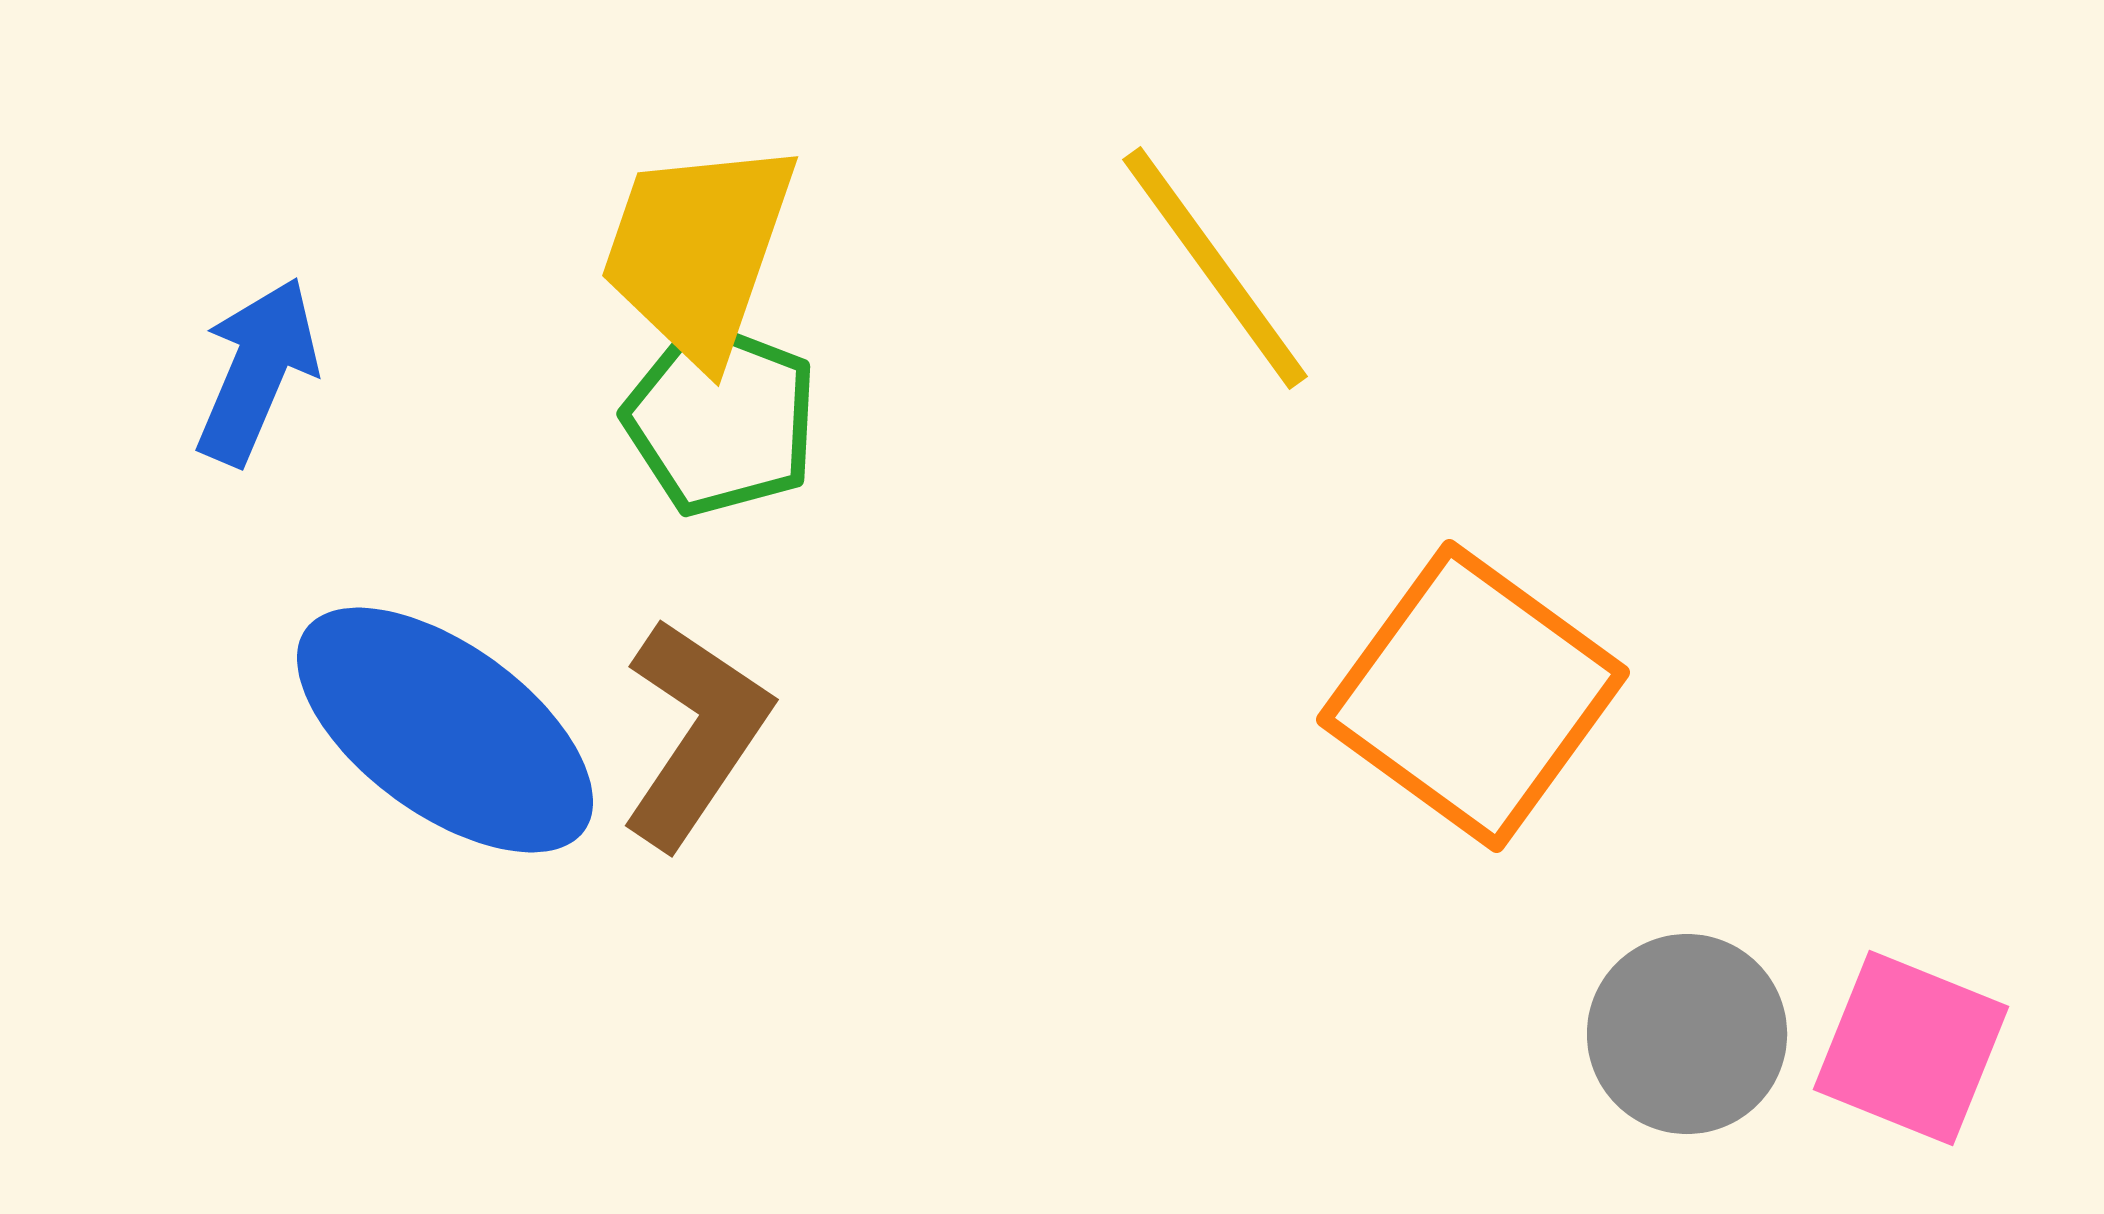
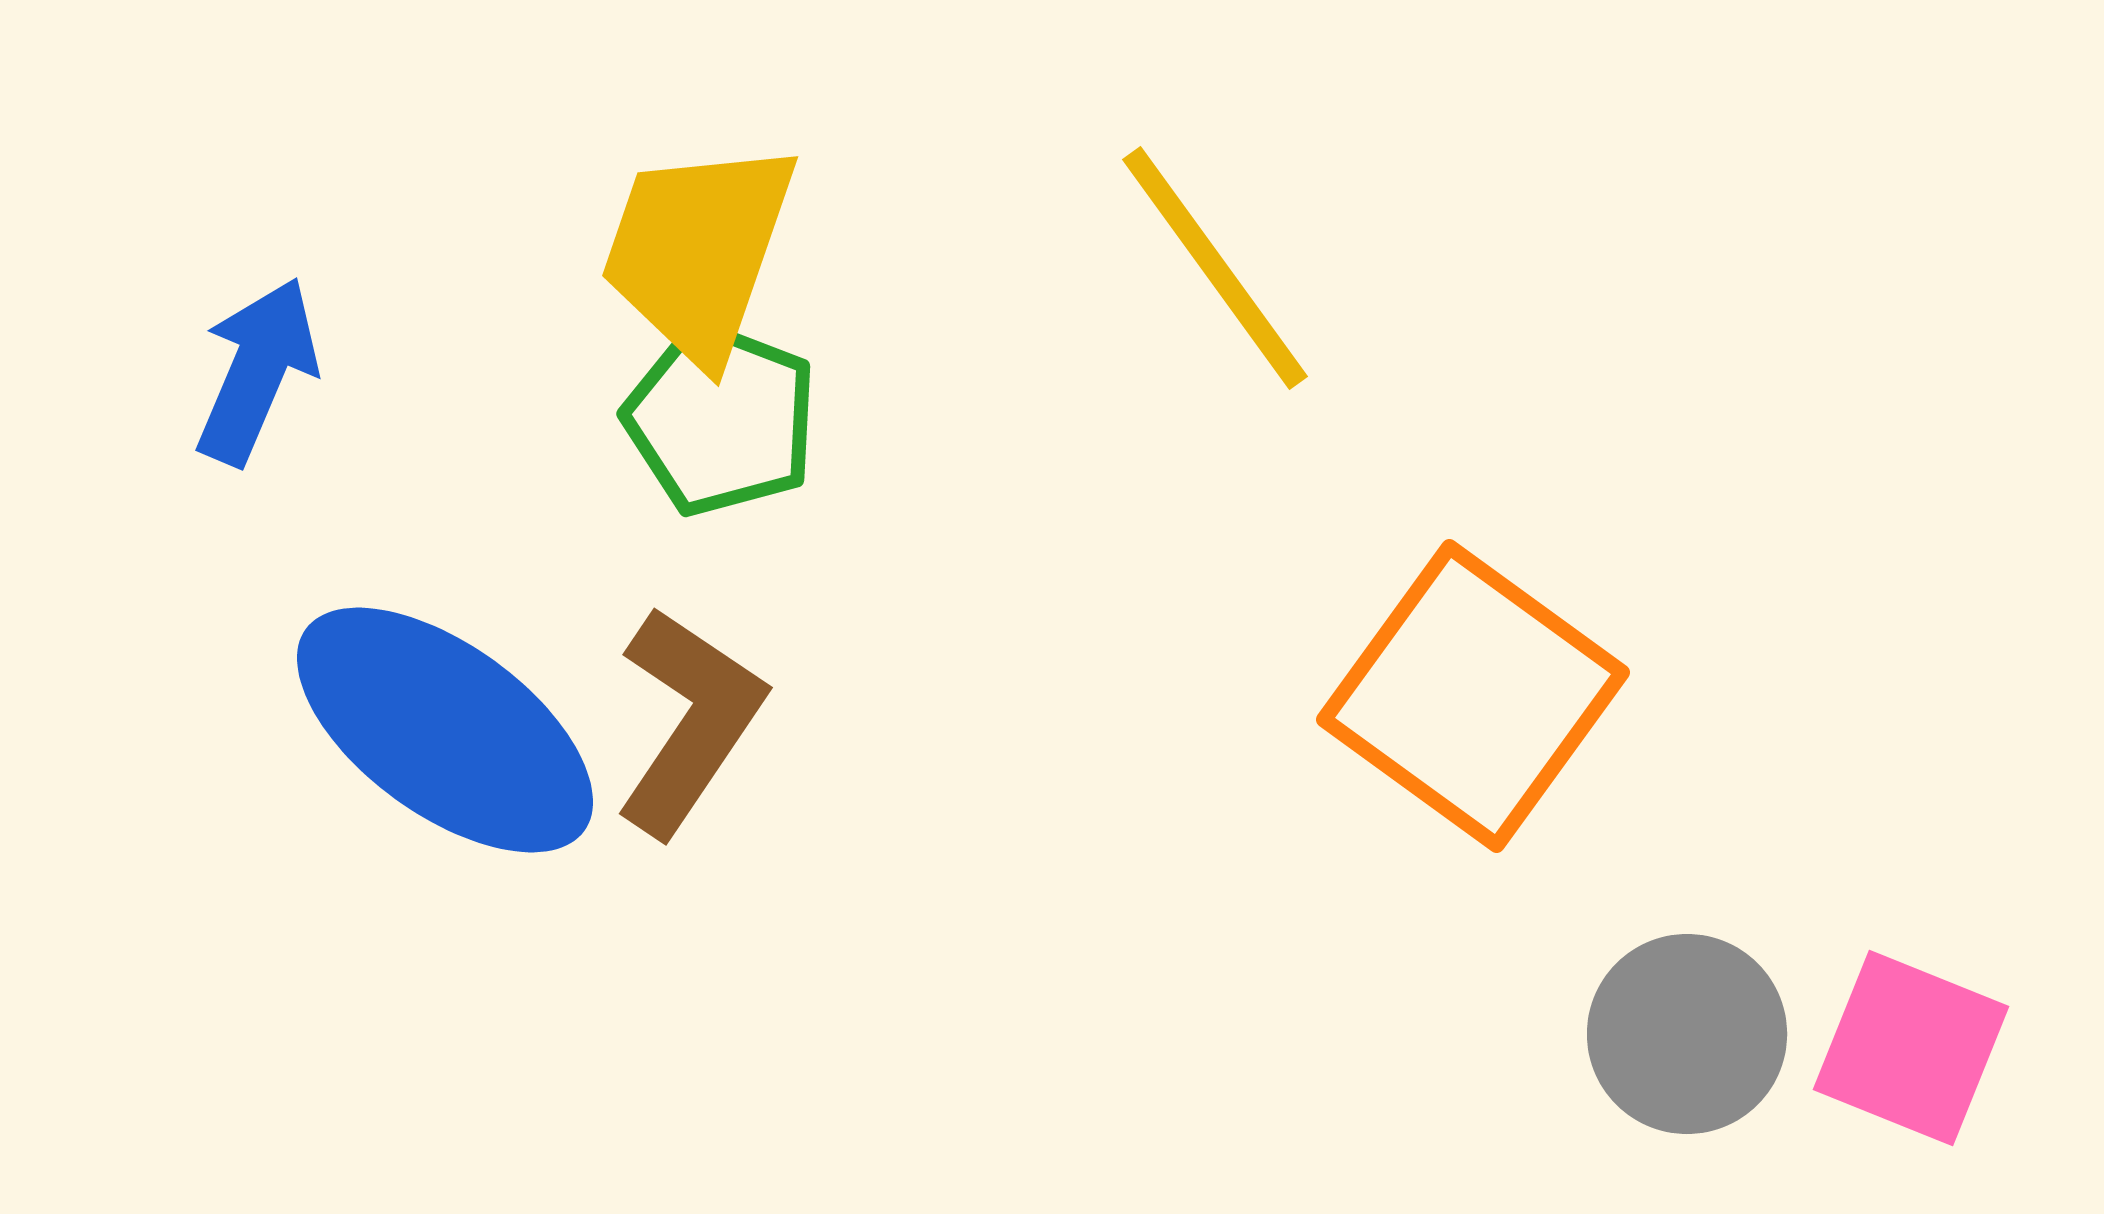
brown L-shape: moved 6 px left, 12 px up
